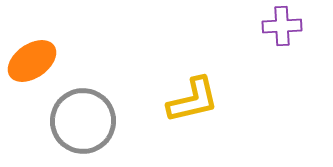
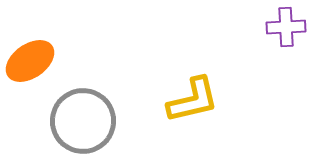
purple cross: moved 4 px right, 1 px down
orange ellipse: moved 2 px left
